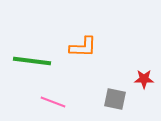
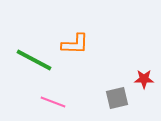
orange L-shape: moved 8 px left, 3 px up
green line: moved 2 px right, 1 px up; rotated 21 degrees clockwise
gray square: moved 2 px right, 1 px up; rotated 25 degrees counterclockwise
